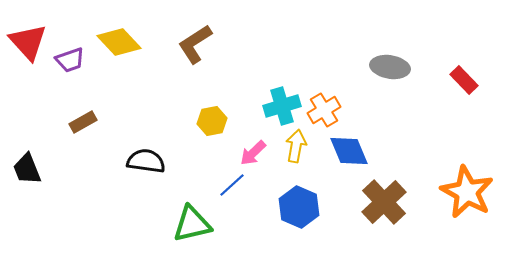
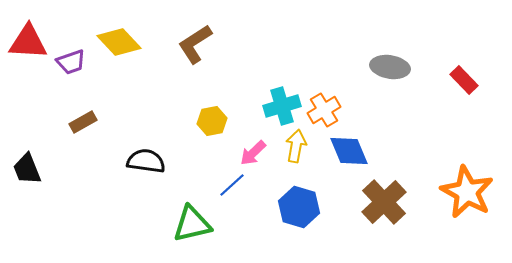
red triangle: rotated 45 degrees counterclockwise
purple trapezoid: moved 1 px right, 2 px down
blue hexagon: rotated 6 degrees counterclockwise
